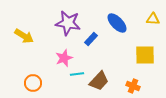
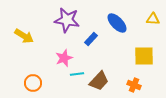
purple star: moved 1 px left, 3 px up
yellow square: moved 1 px left, 1 px down
orange cross: moved 1 px right, 1 px up
